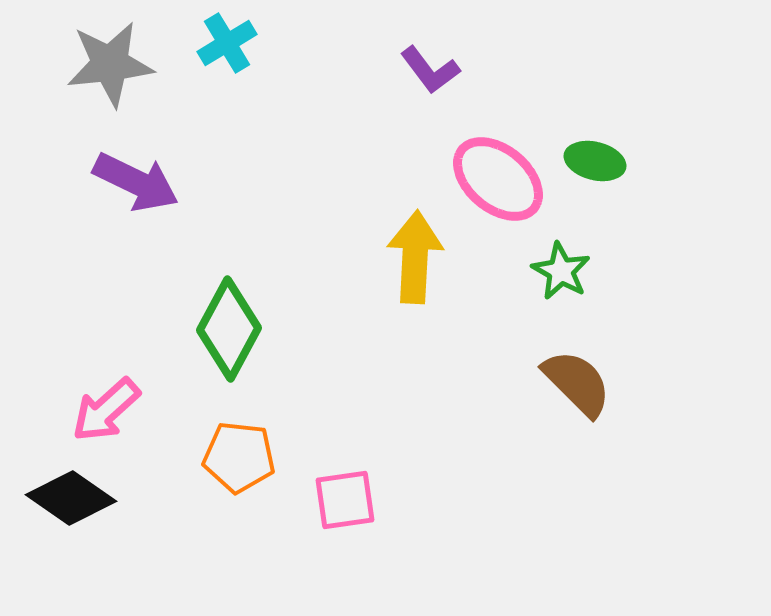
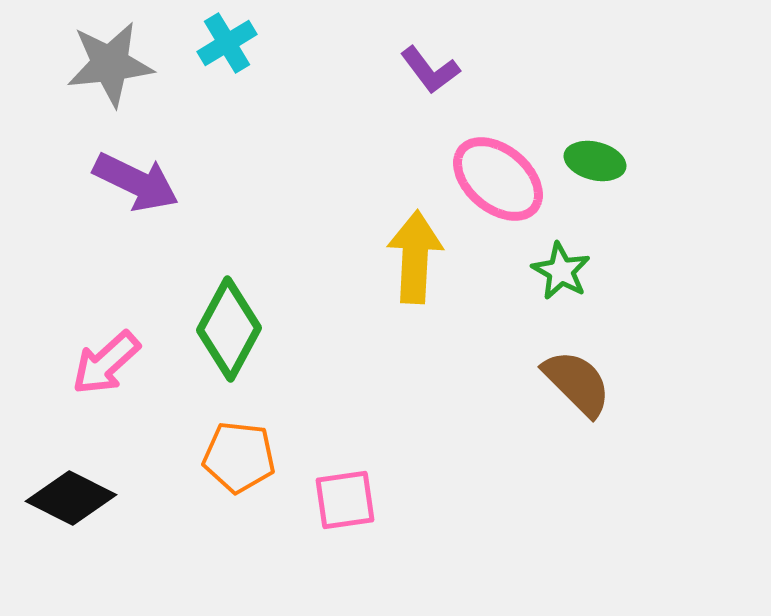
pink arrow: moved 47 px up
black diamond: rotated 8 degrees counterclockwise
